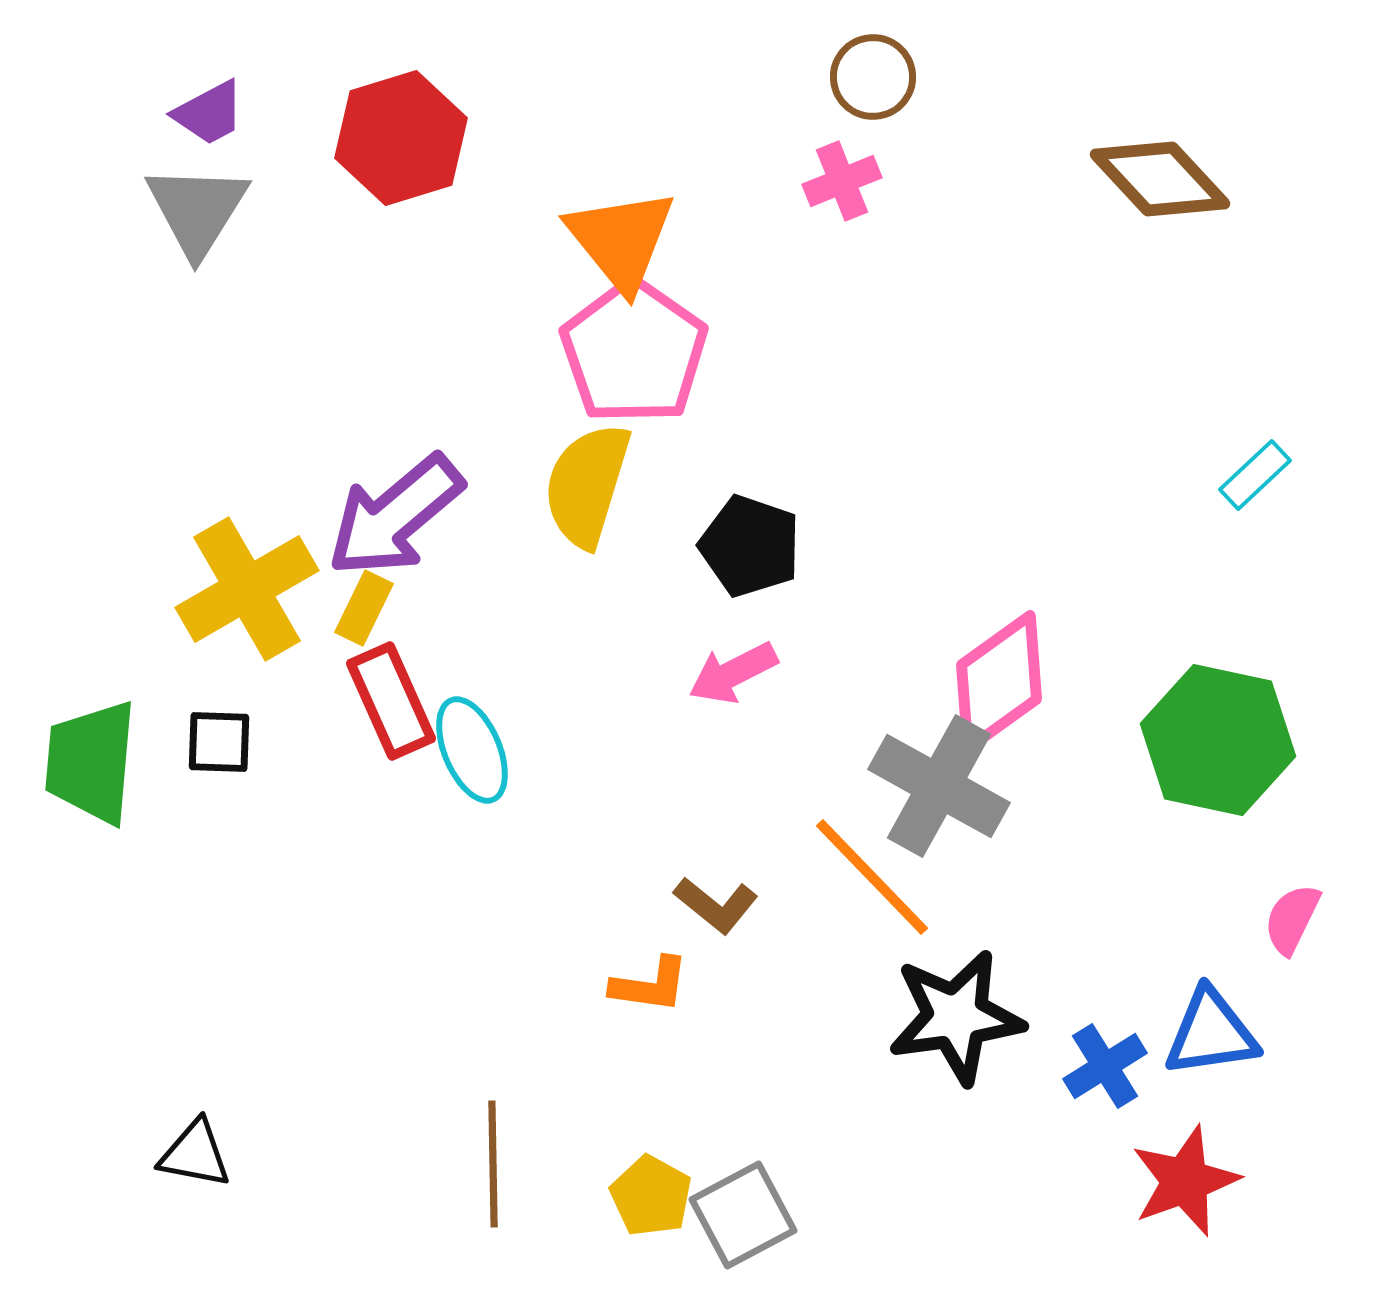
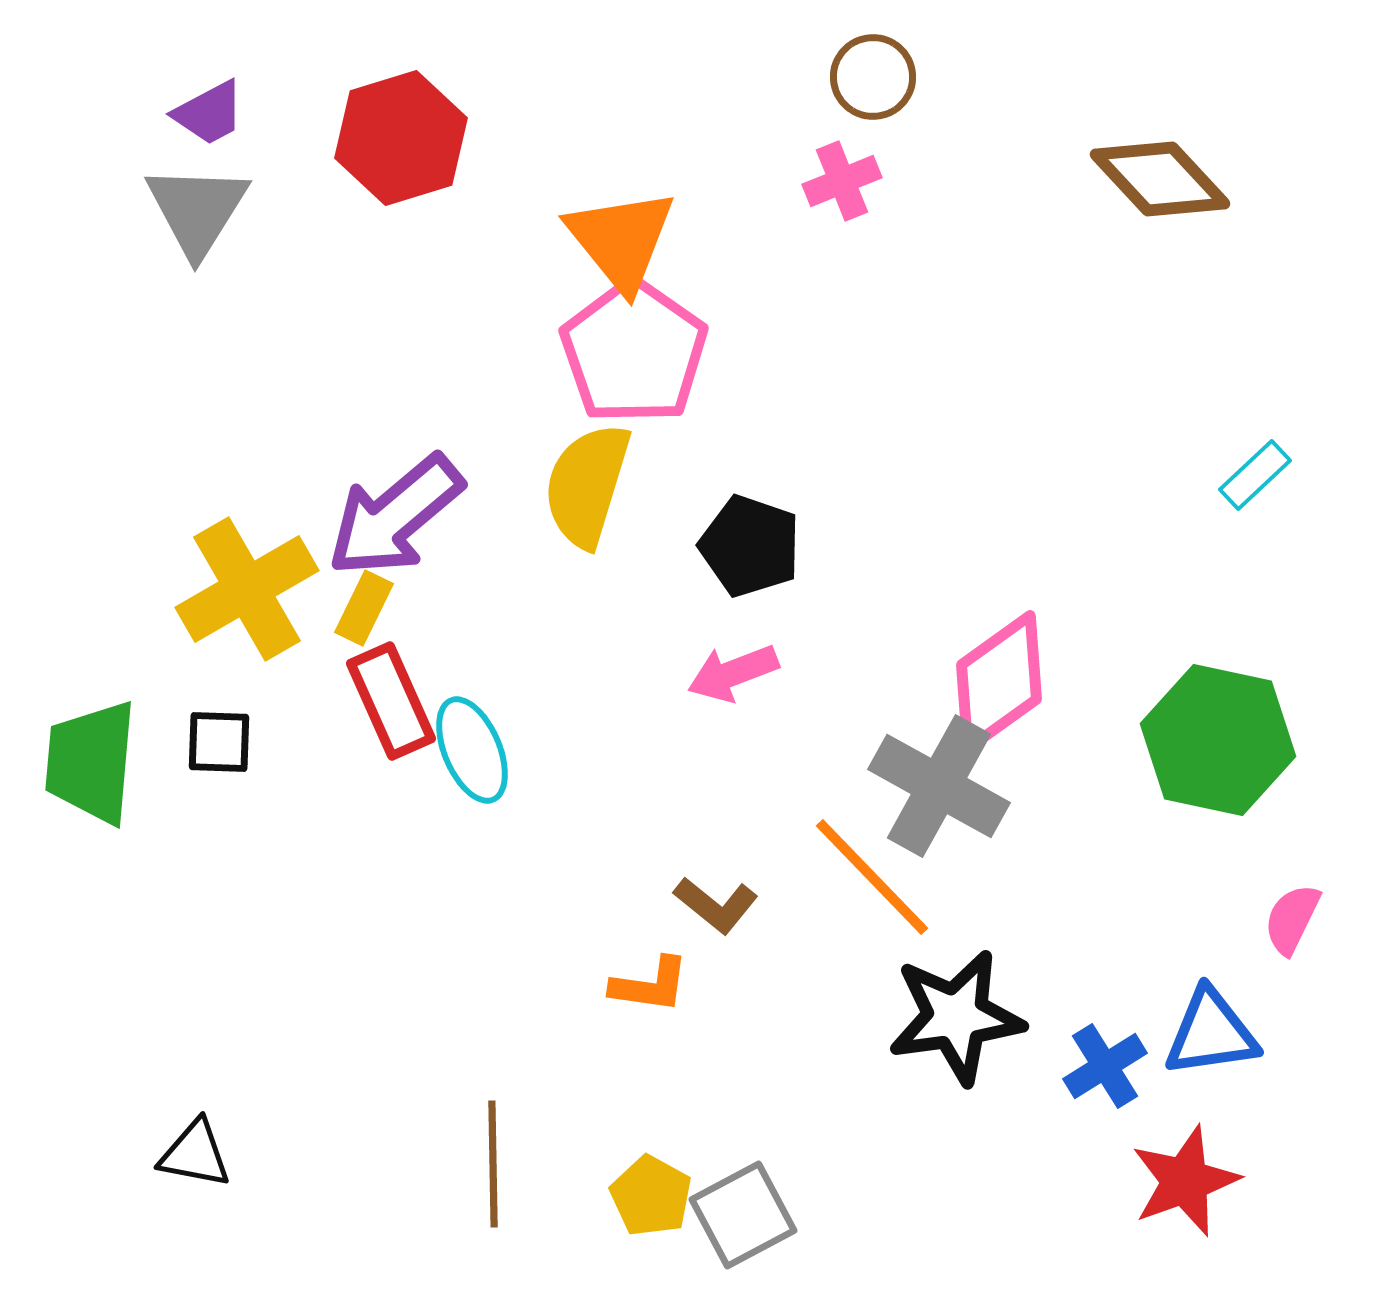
pink arrow: rotated 6 degrees clockwise
